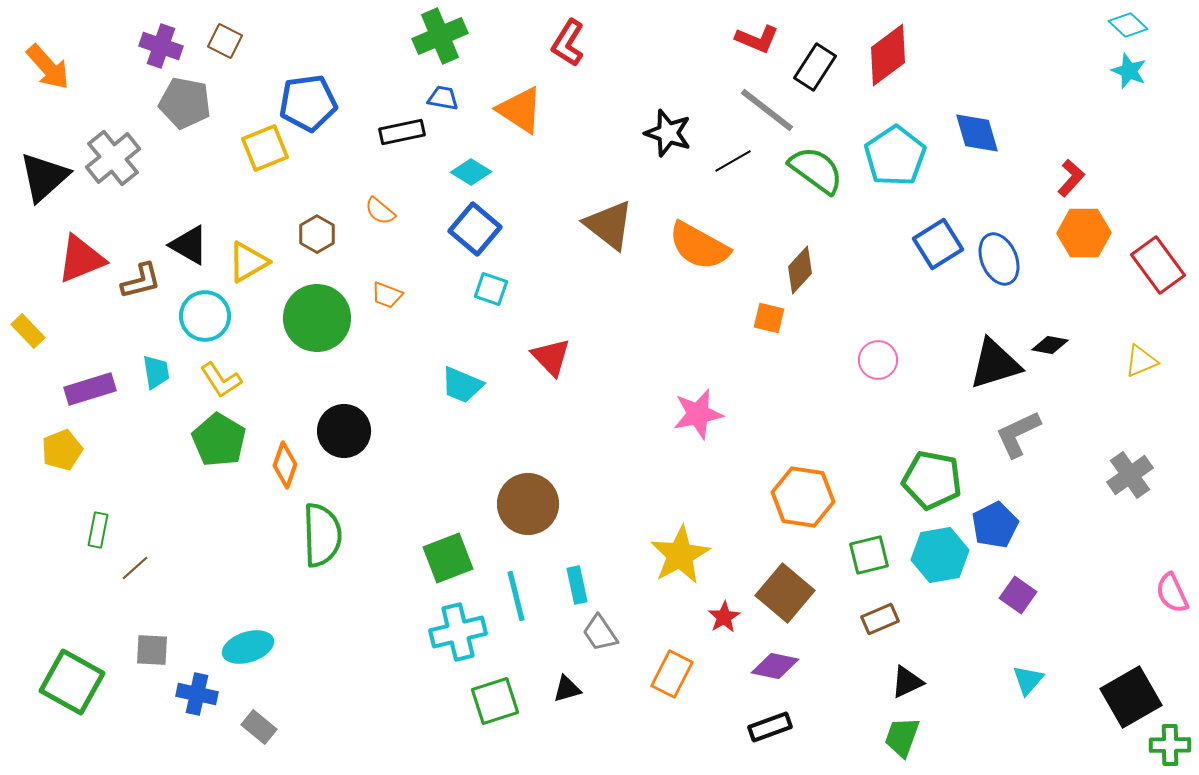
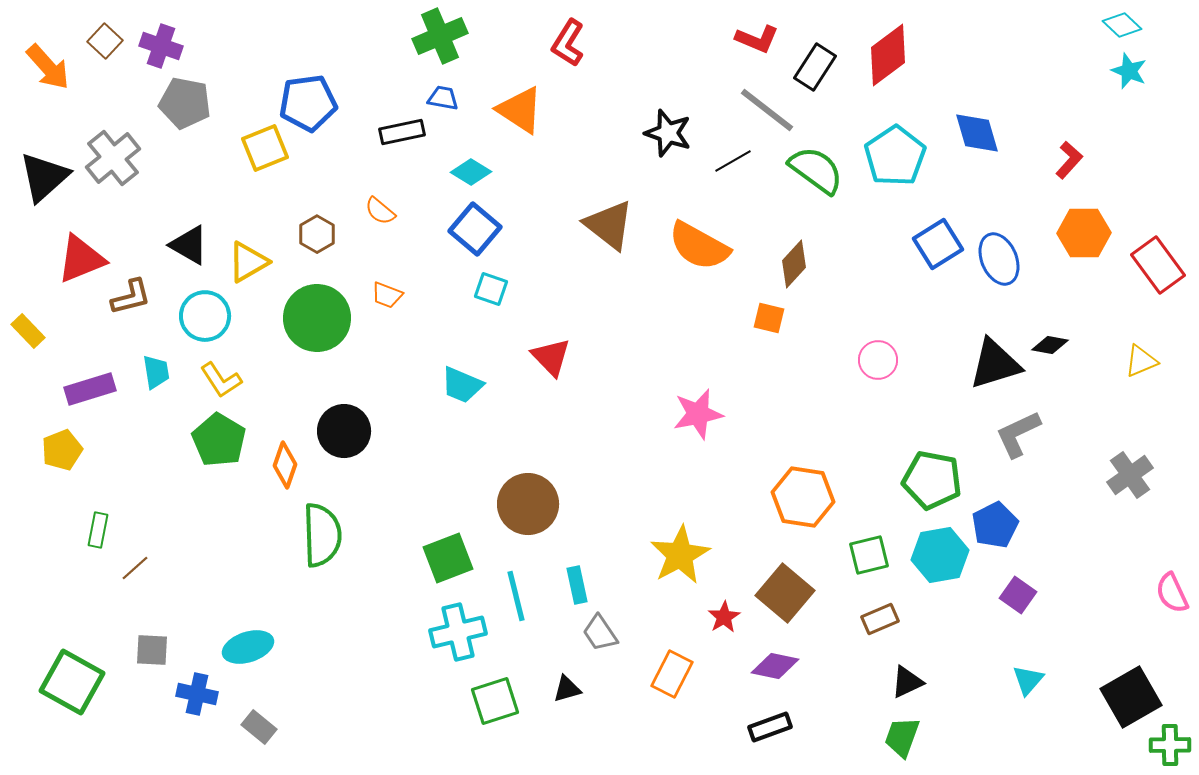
cyan diamond at (1128, 25): moved 6 px left
brown square at (225, 41): moved 120 px left; rotated 16 degrees clockwise
red L-shape at (1071, 178): moved 2 px left, 18 px up
brown diamond at (800, 270): moved 6 px left, 6 px up
brown L-shape at (141, 281): moved 10 px left, 16 px down
